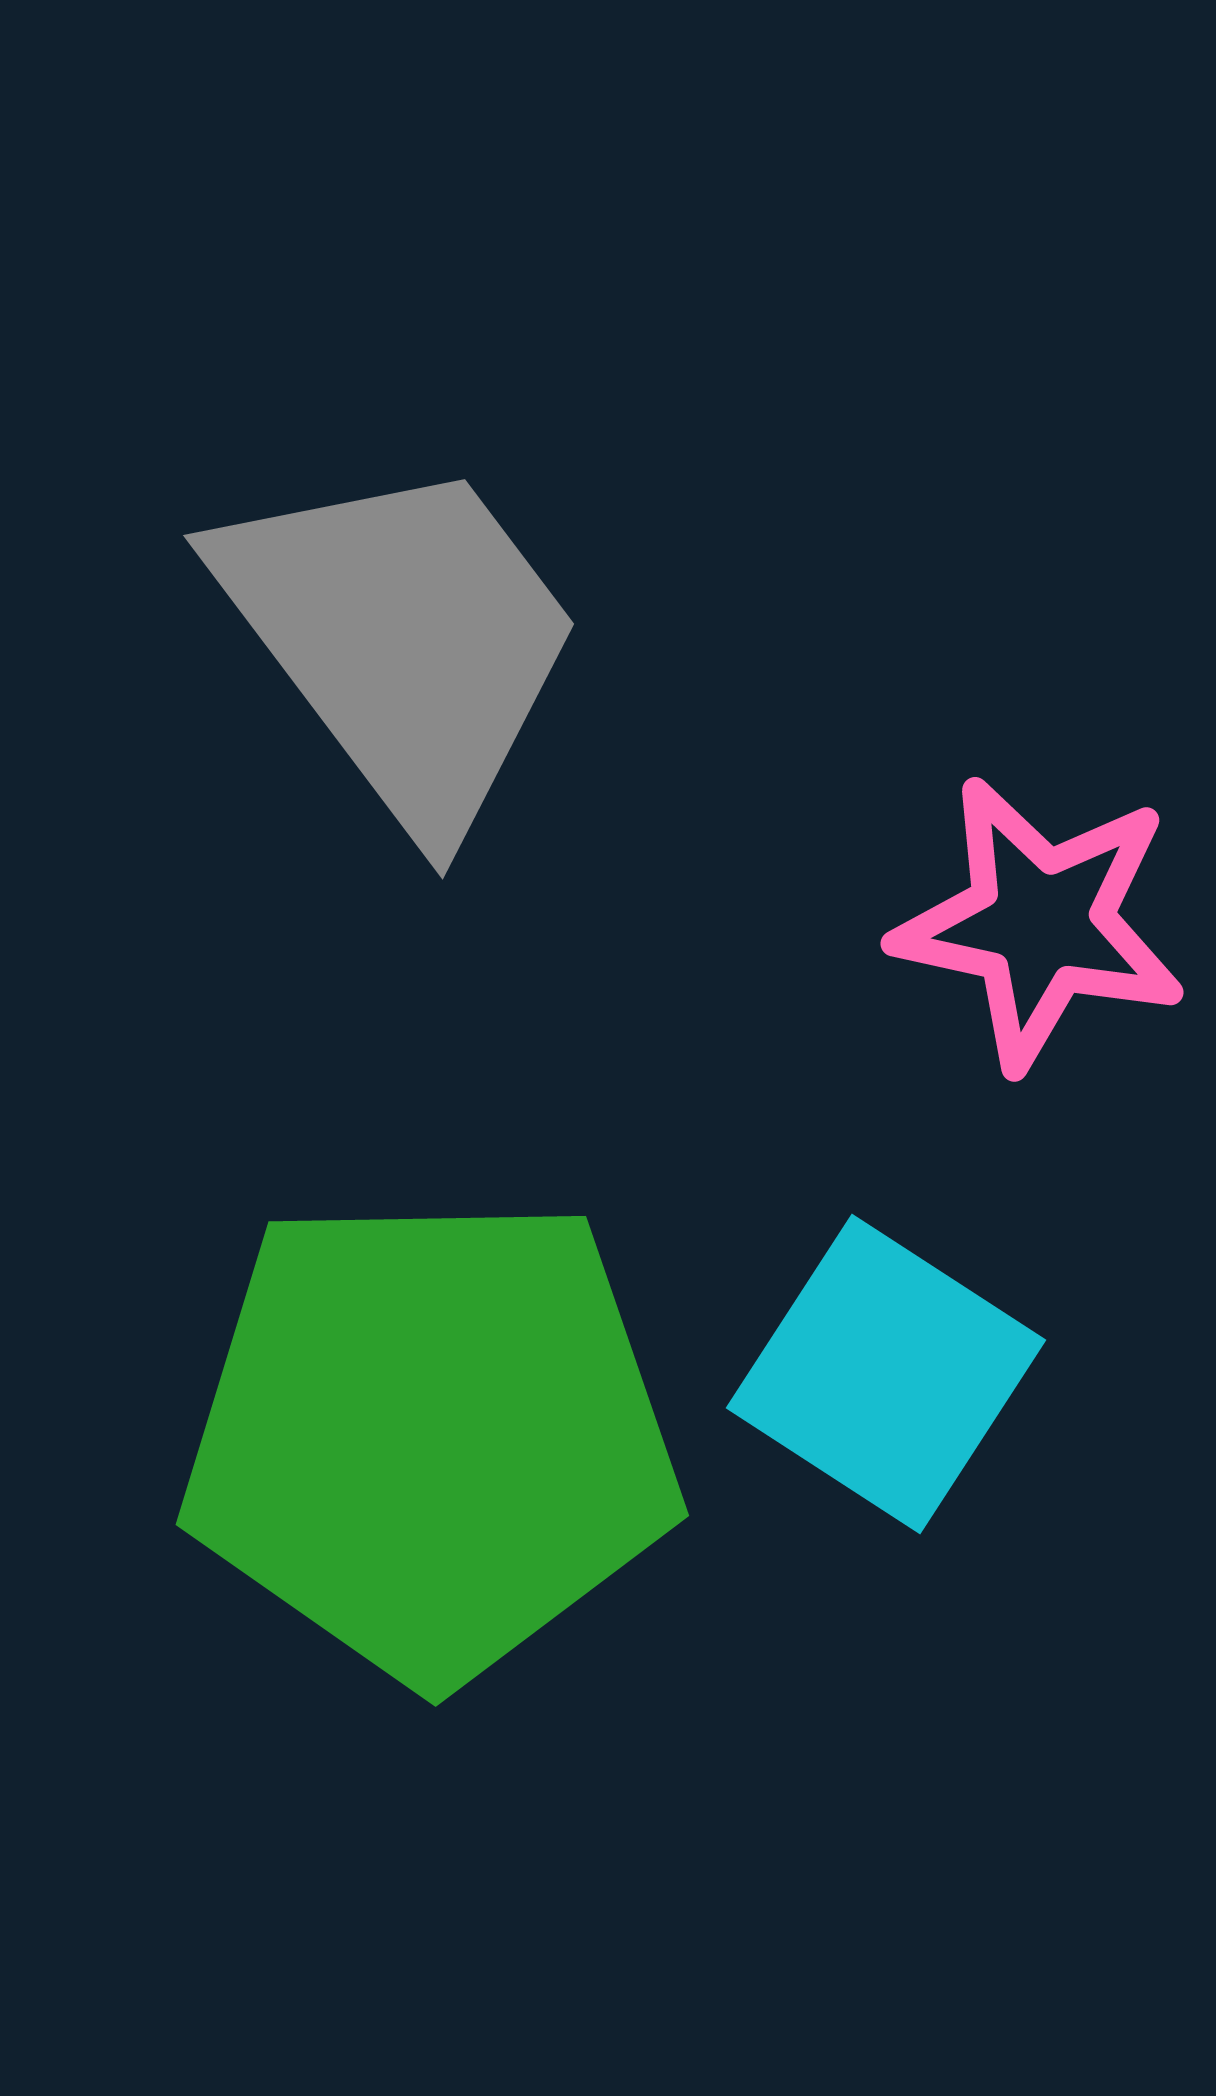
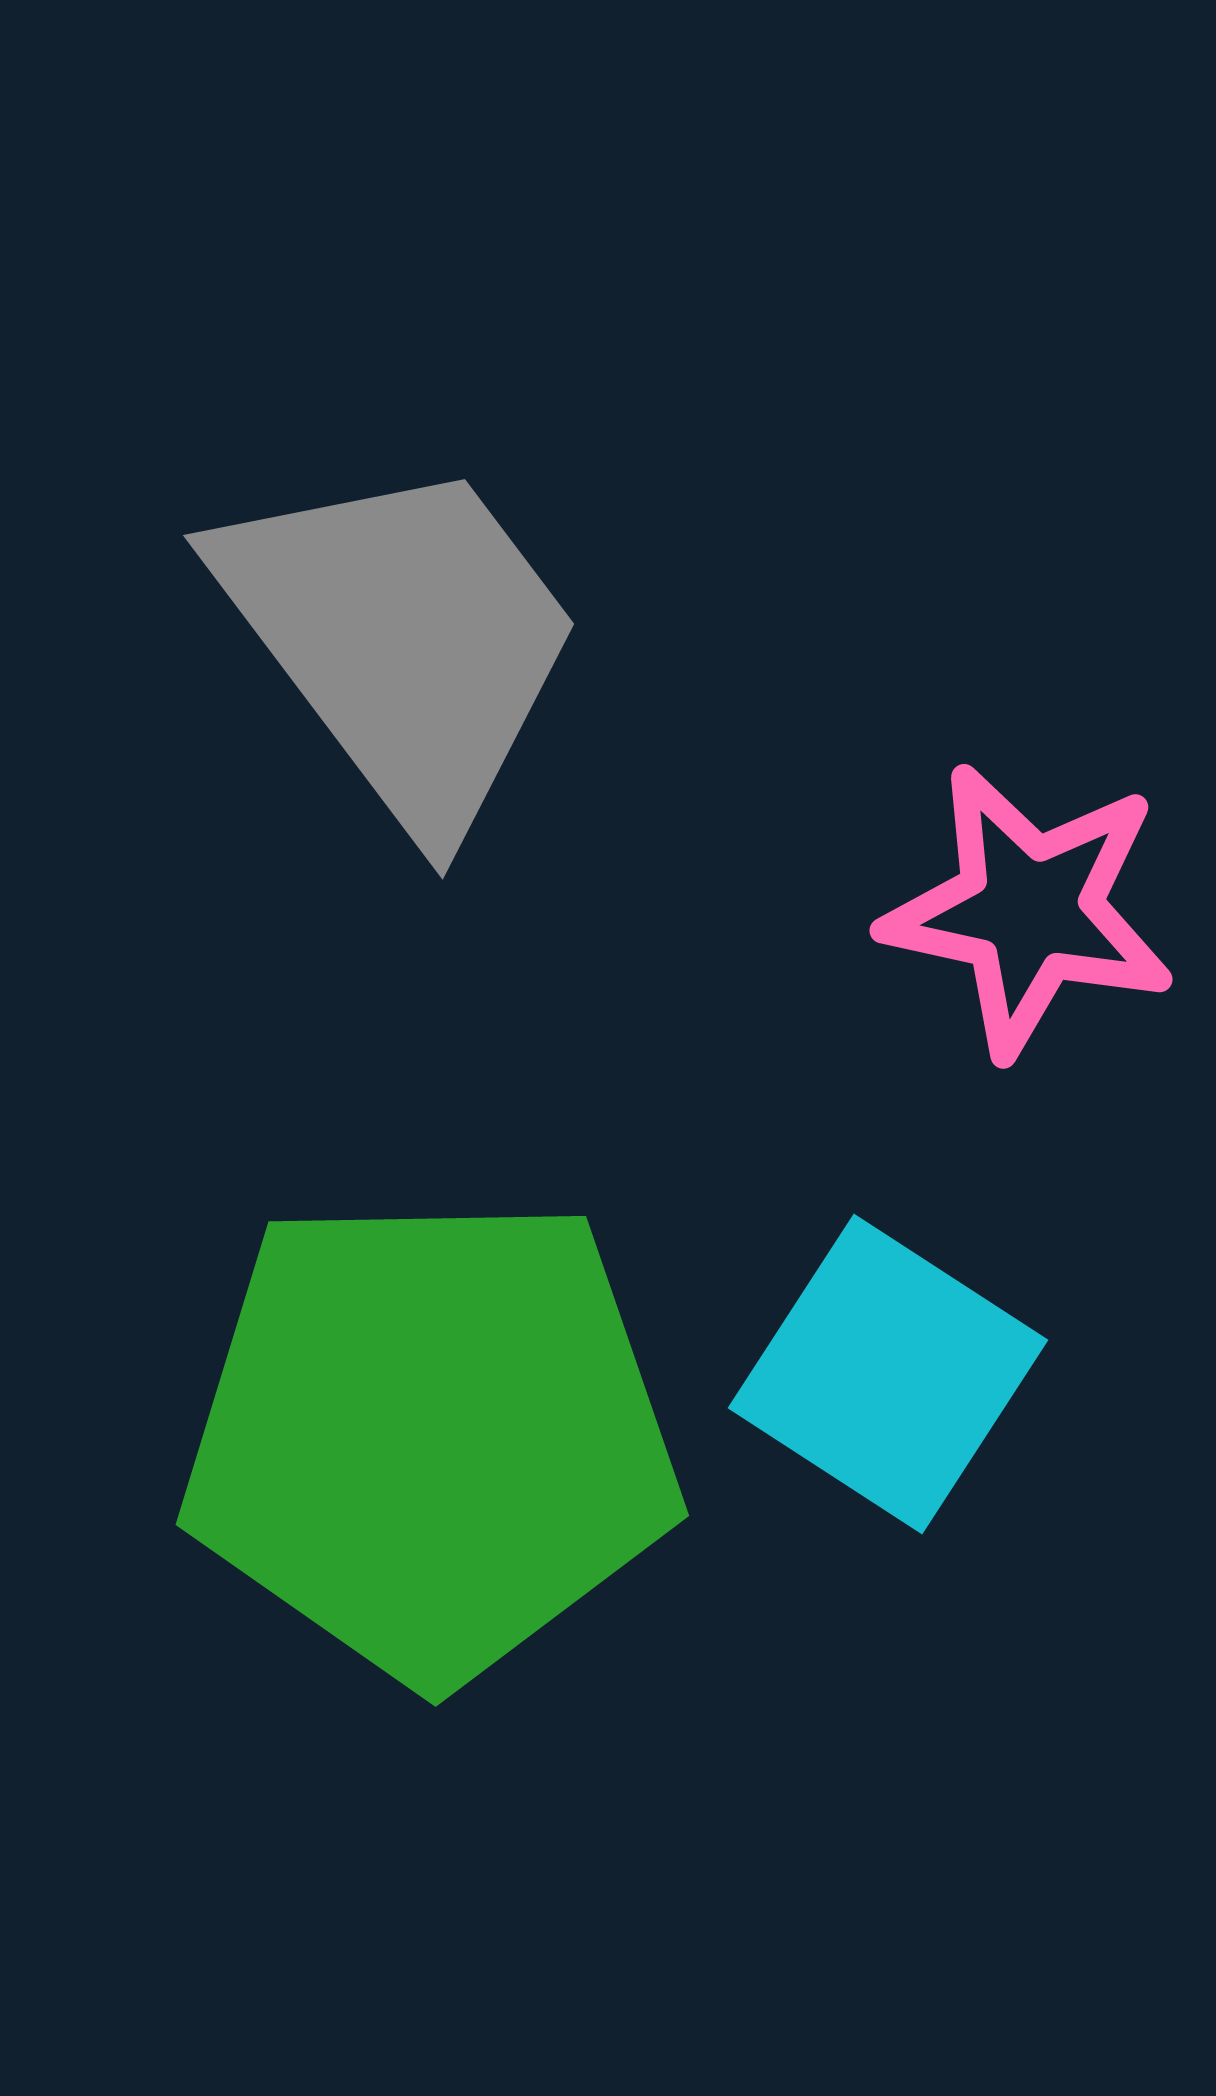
pink star: moved 11 px left, 13 px up
cyan square: moved 2 px right
